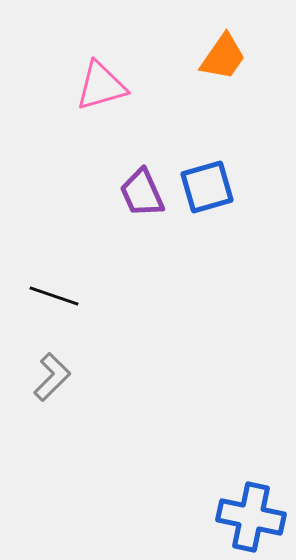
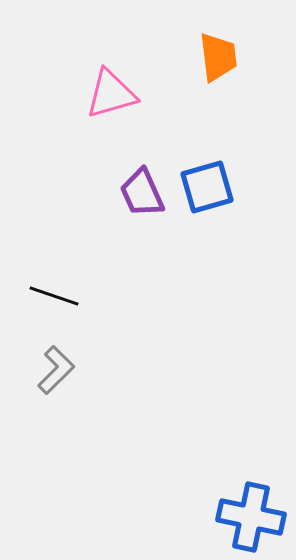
orange trapezoid: moved 5 px left; rotated 42 degrees counterclockwise
pink triangle: moved 10 px right, 8 px down
gray L-shape: moved 4 px right, 7 px up
